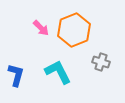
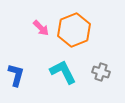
gray cross: moved 10 px down
cyan L-shape: moved 5 px right
